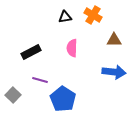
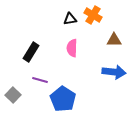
black triangle: moved 5 px right, 2 px down
black rectangle: rotated 30 degrees counterclockwise
